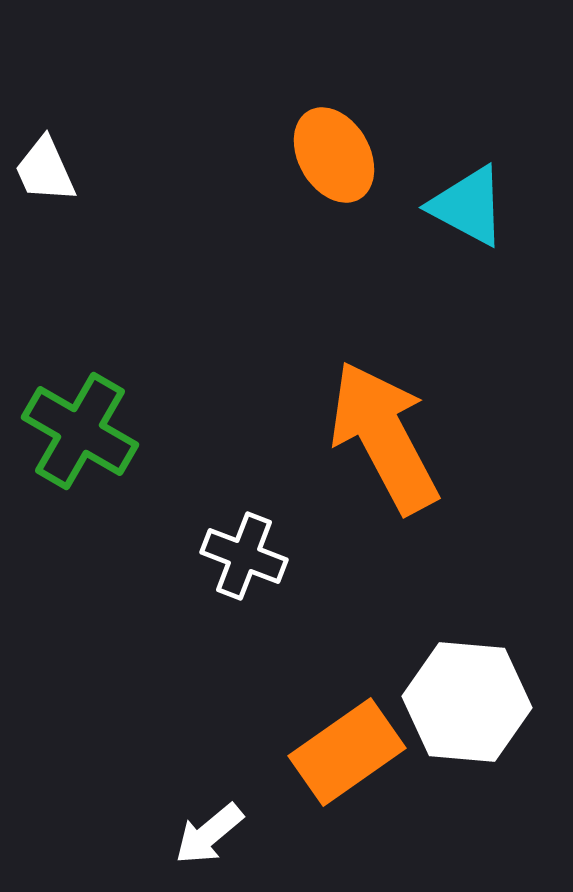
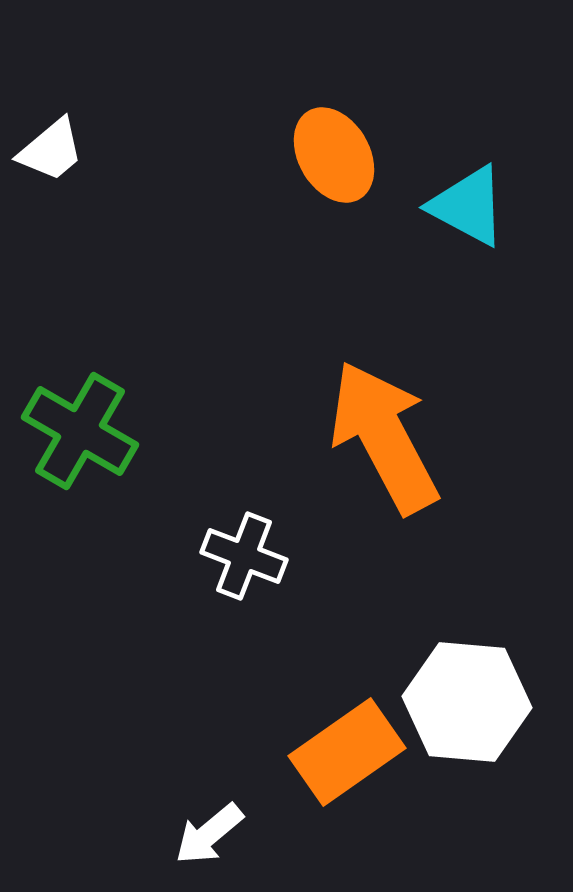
white trapezoid: moved 6 px right, 20 px up; rotated 106 degrees counterclockwise
